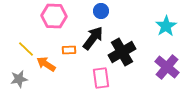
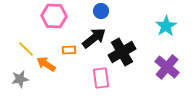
black arrow: moved 1 px right; rotated 15 degrees clockwise
gray star: moved 1 px right
